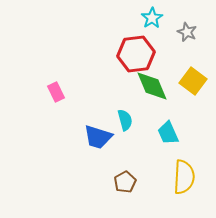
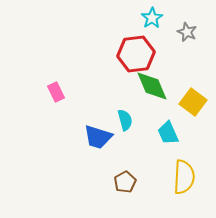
yellow square: moved 21 px down
